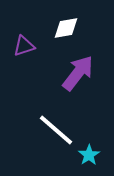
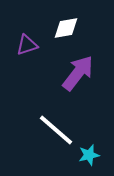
purple triangle: moved 3 px right, 1 px up
cyan star: rotated 20 degrees clockwise
